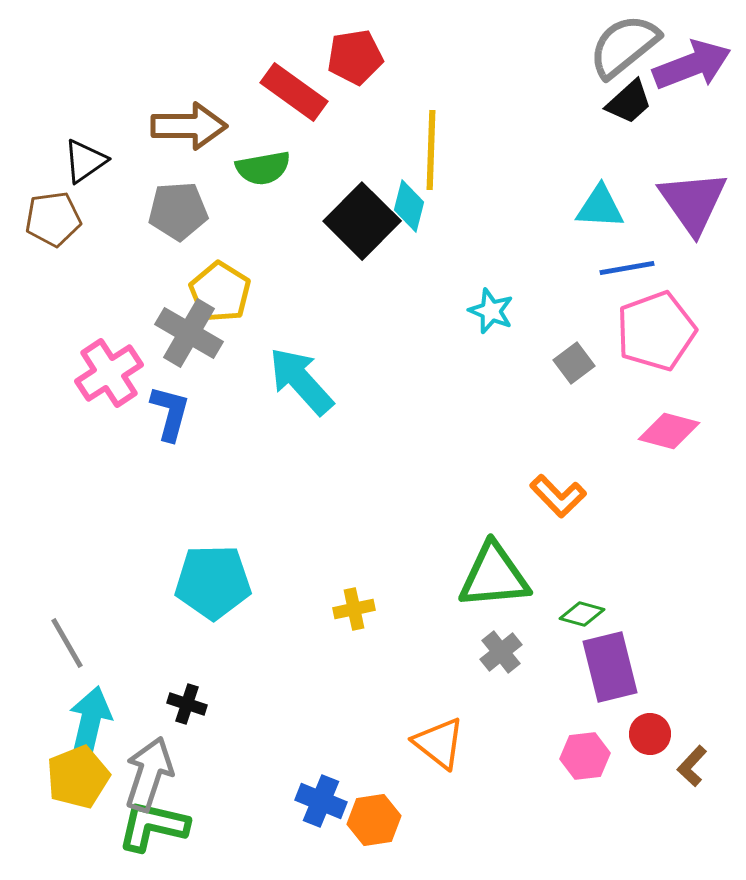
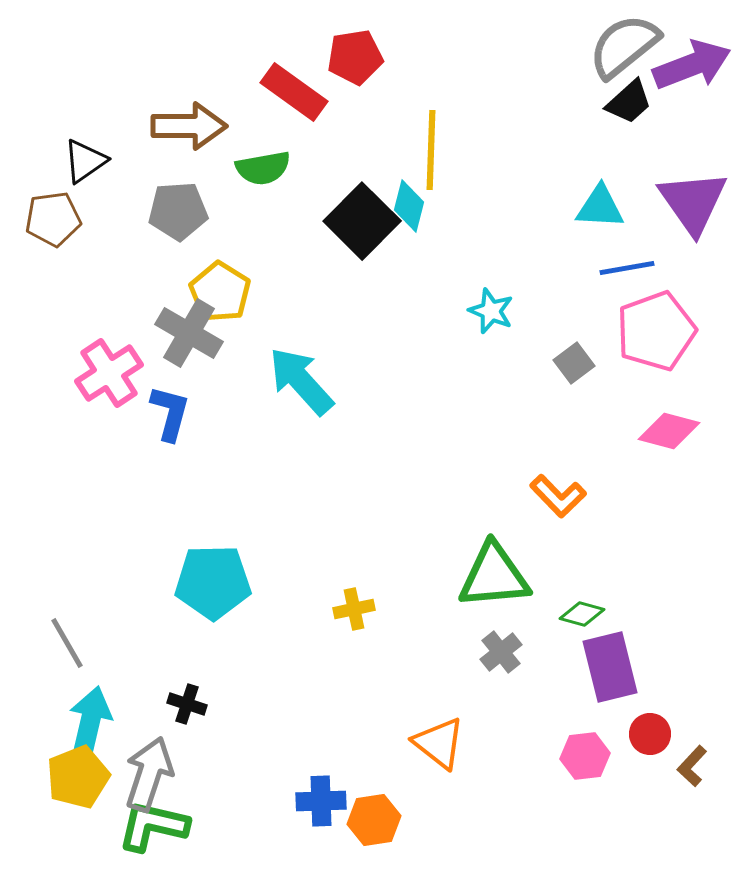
blue cross at (321, 801): rotated 24 degrees counterclockwise
